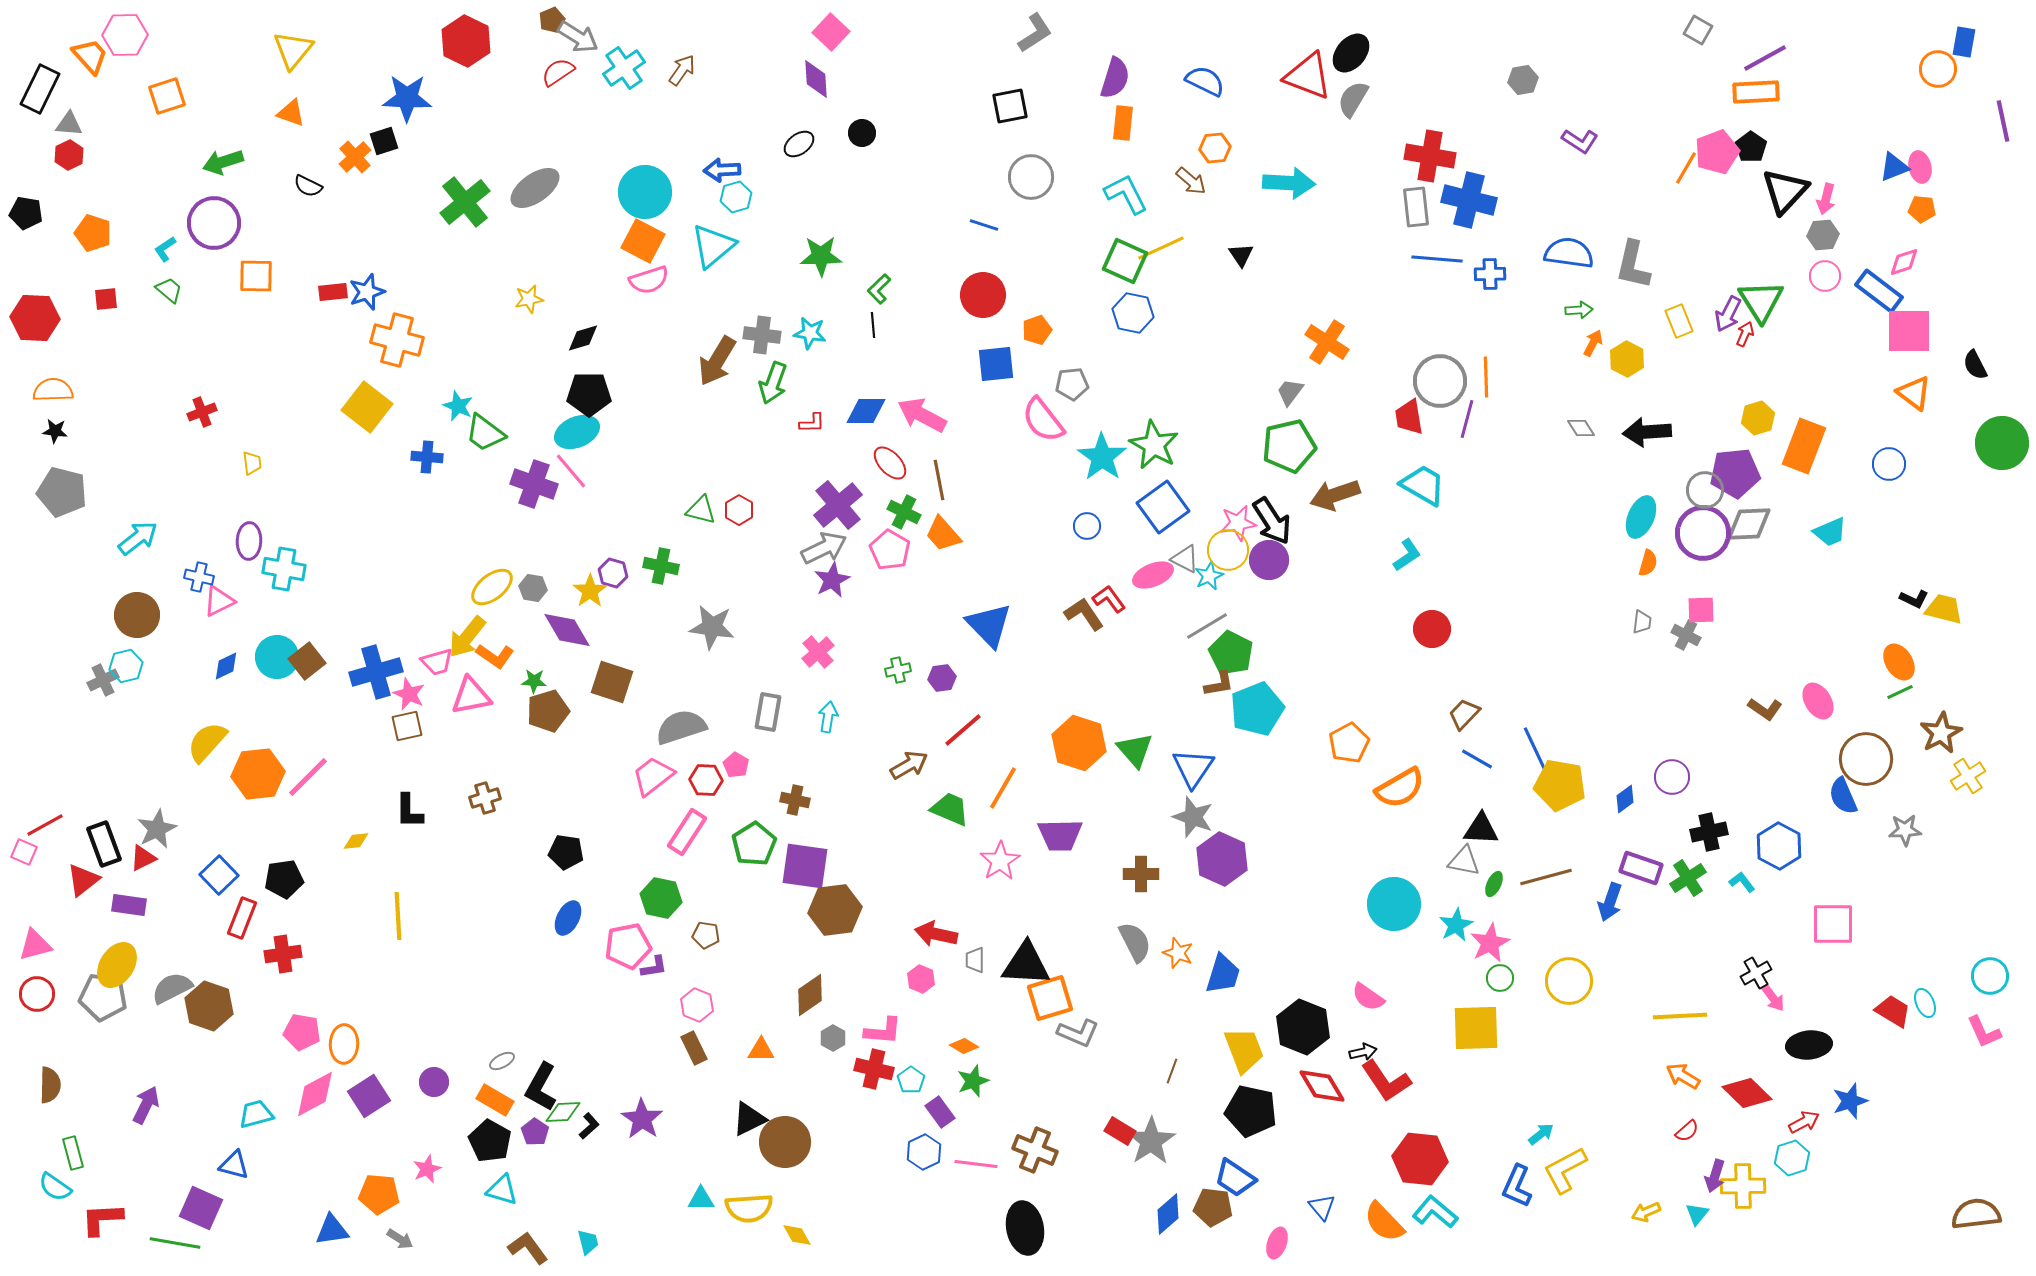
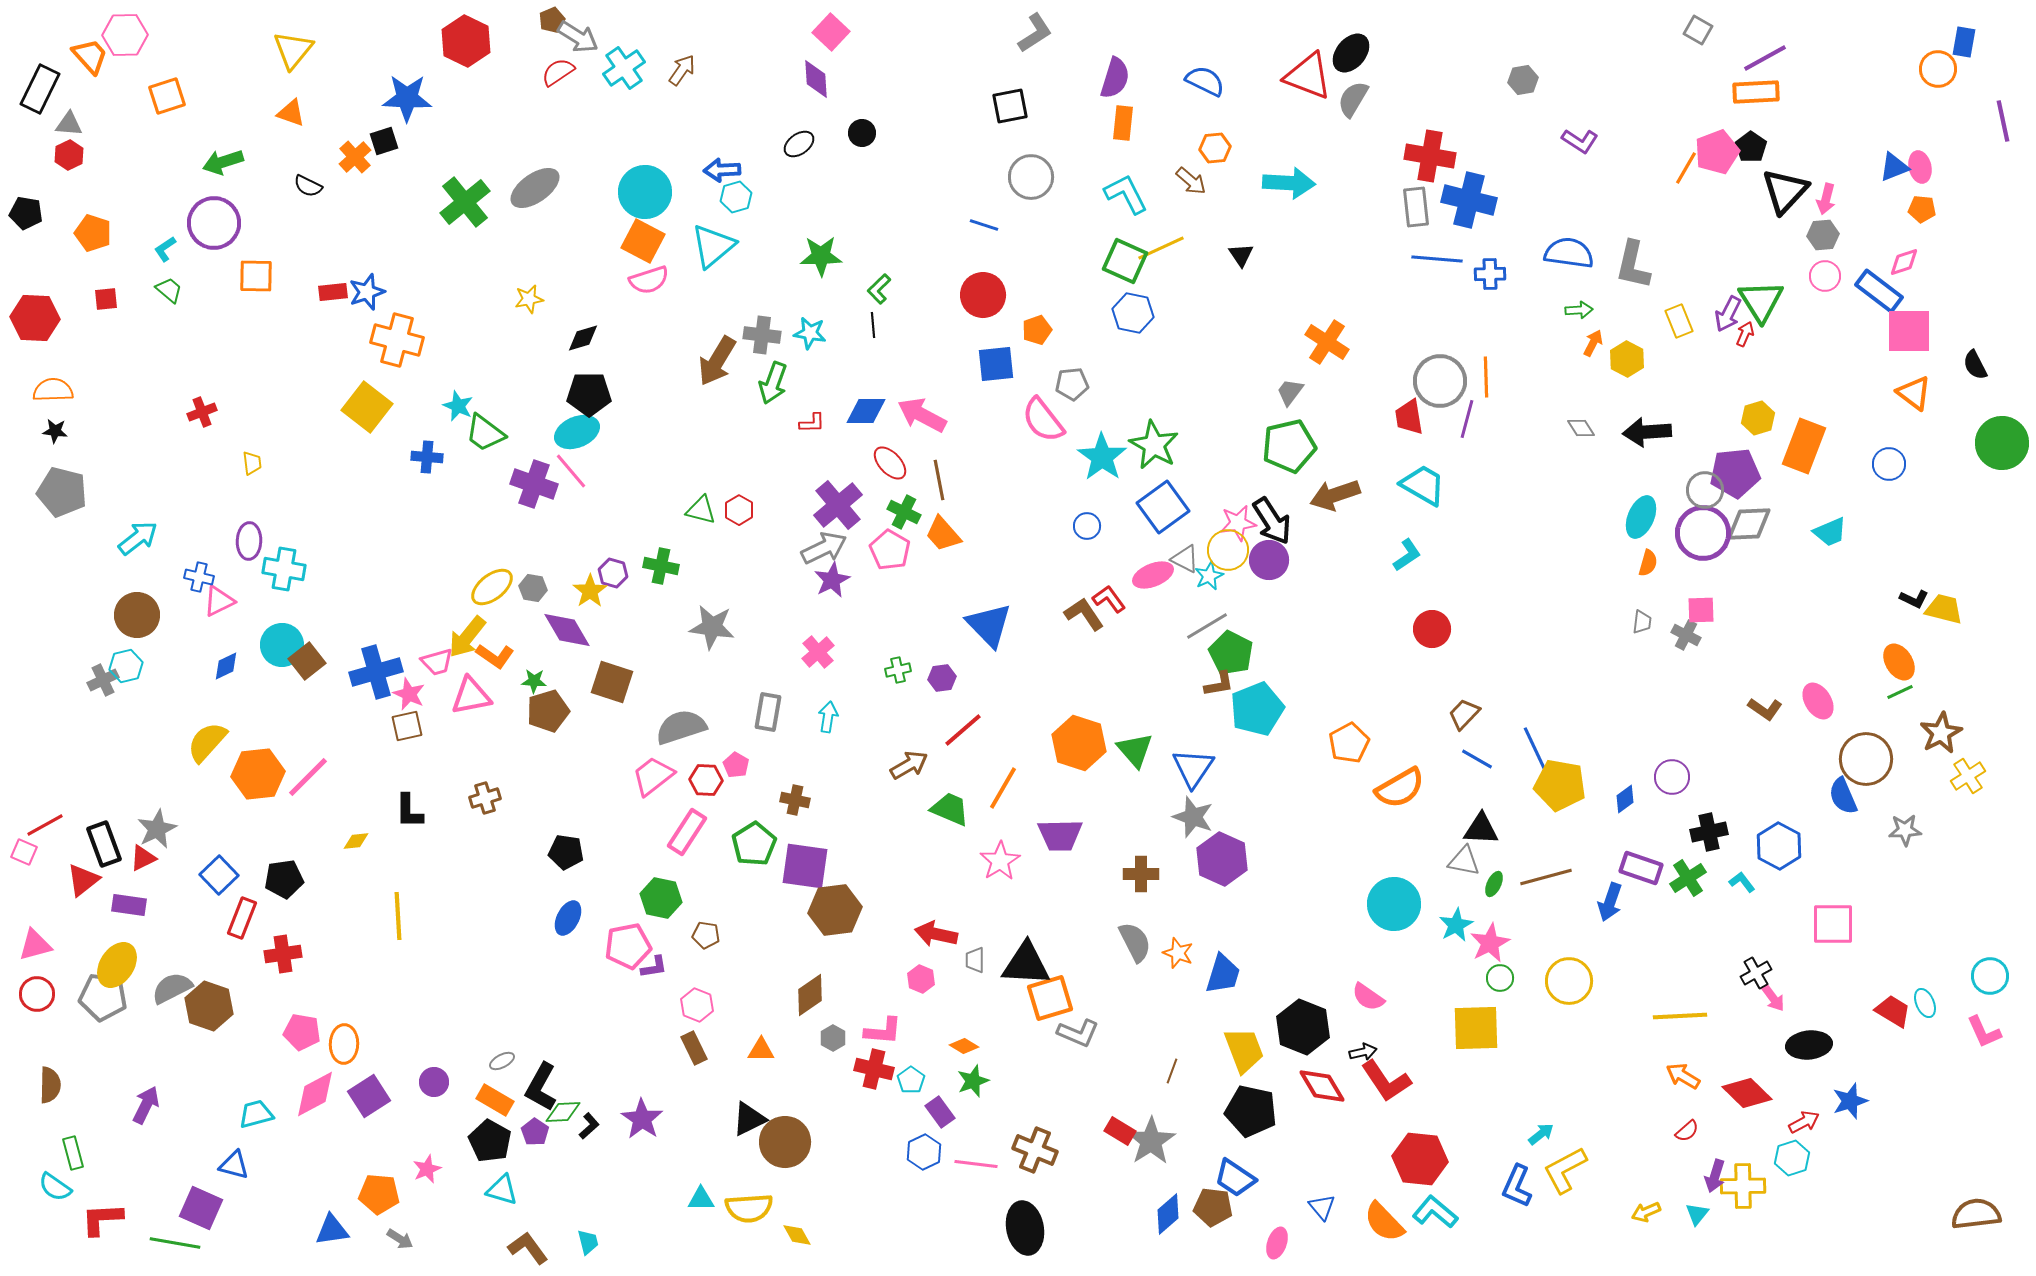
cyan circle at (277, 657): moved 5 px right, 12 px up
